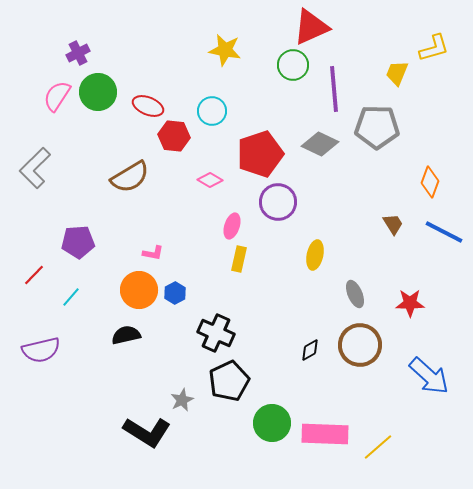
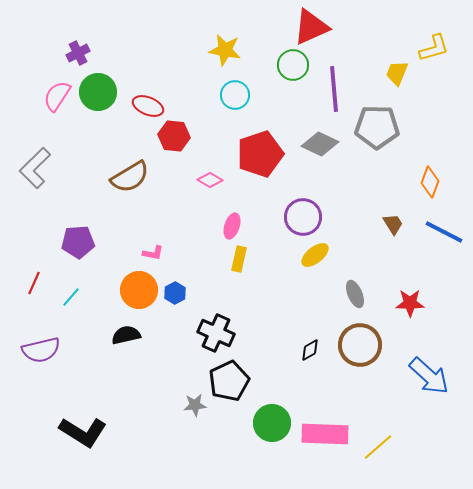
cyan circle at (212, 111): moved 23 px right, 16 px up
purple circle at (278, 202): moved 25 px right, 15 px down
yellow ellipse at (315, 255): rotated 40 degrees clockwise
red line at (34, 275): moved 8 px down; rotated 20 degrees counterclockwise
gray star at (182, 400): moved 13 px right, 5 px down; rotated 20 degrees clockwise
black L-shape at (147, 432): moved 64 px left
